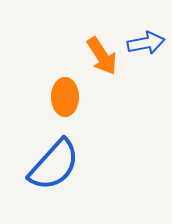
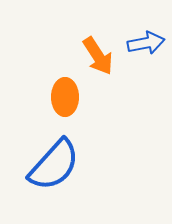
orange arrow: moved 4 px left
